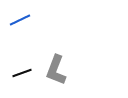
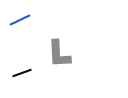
gray L-shape: moved 3 px right, 16 px up; rotated 24 degrees counterclockwise
